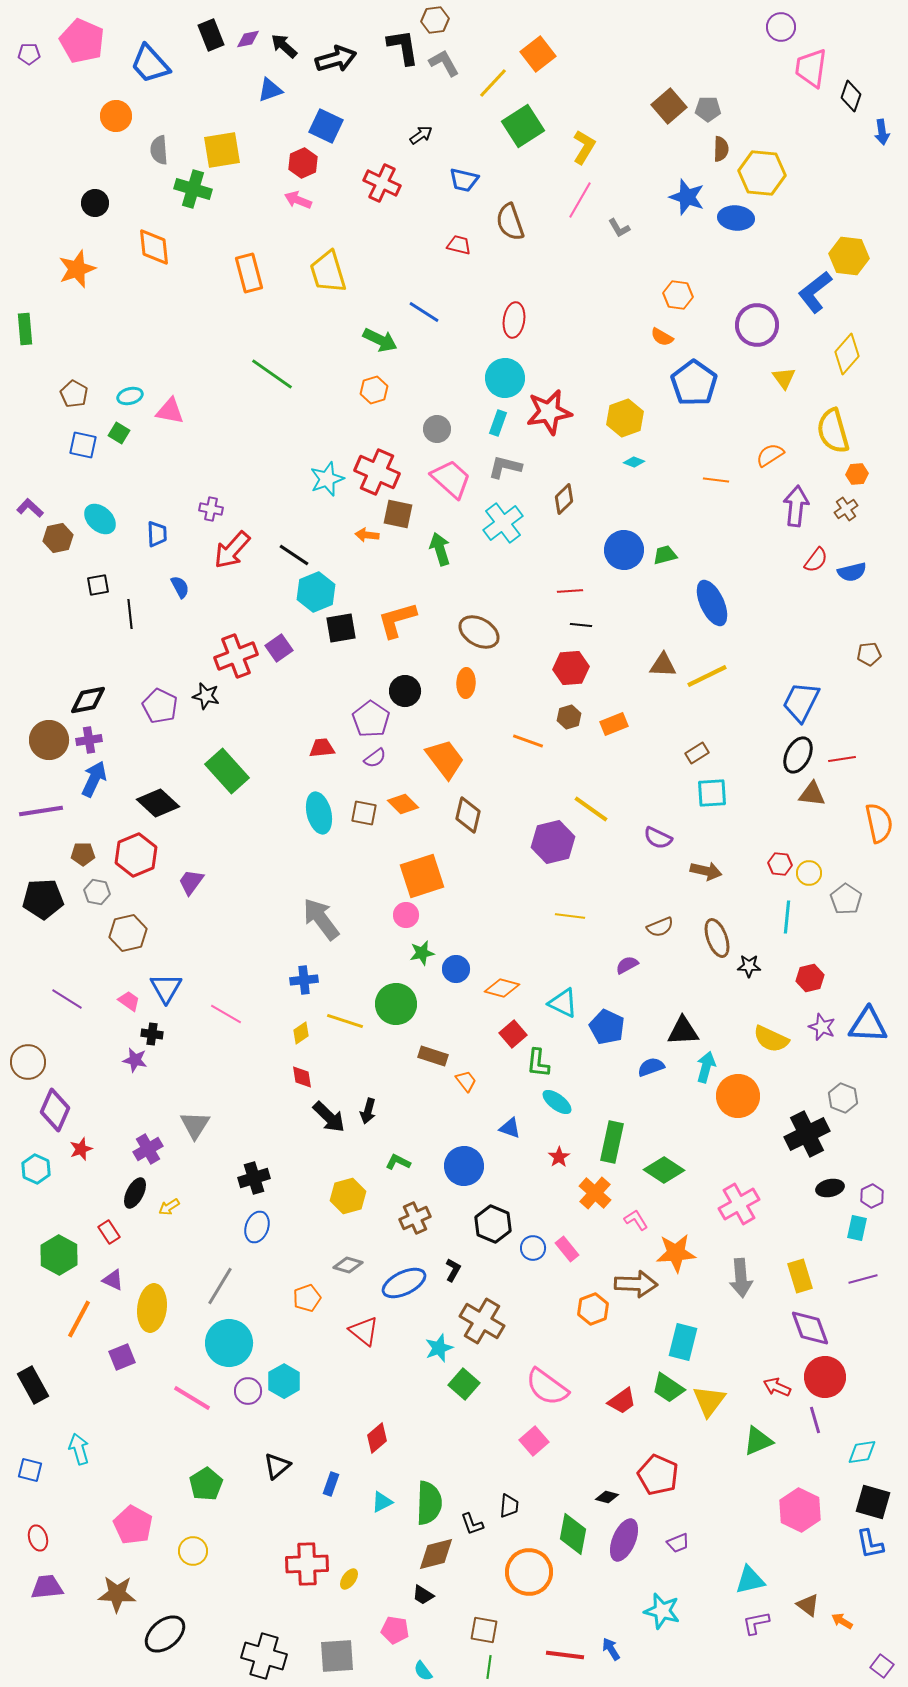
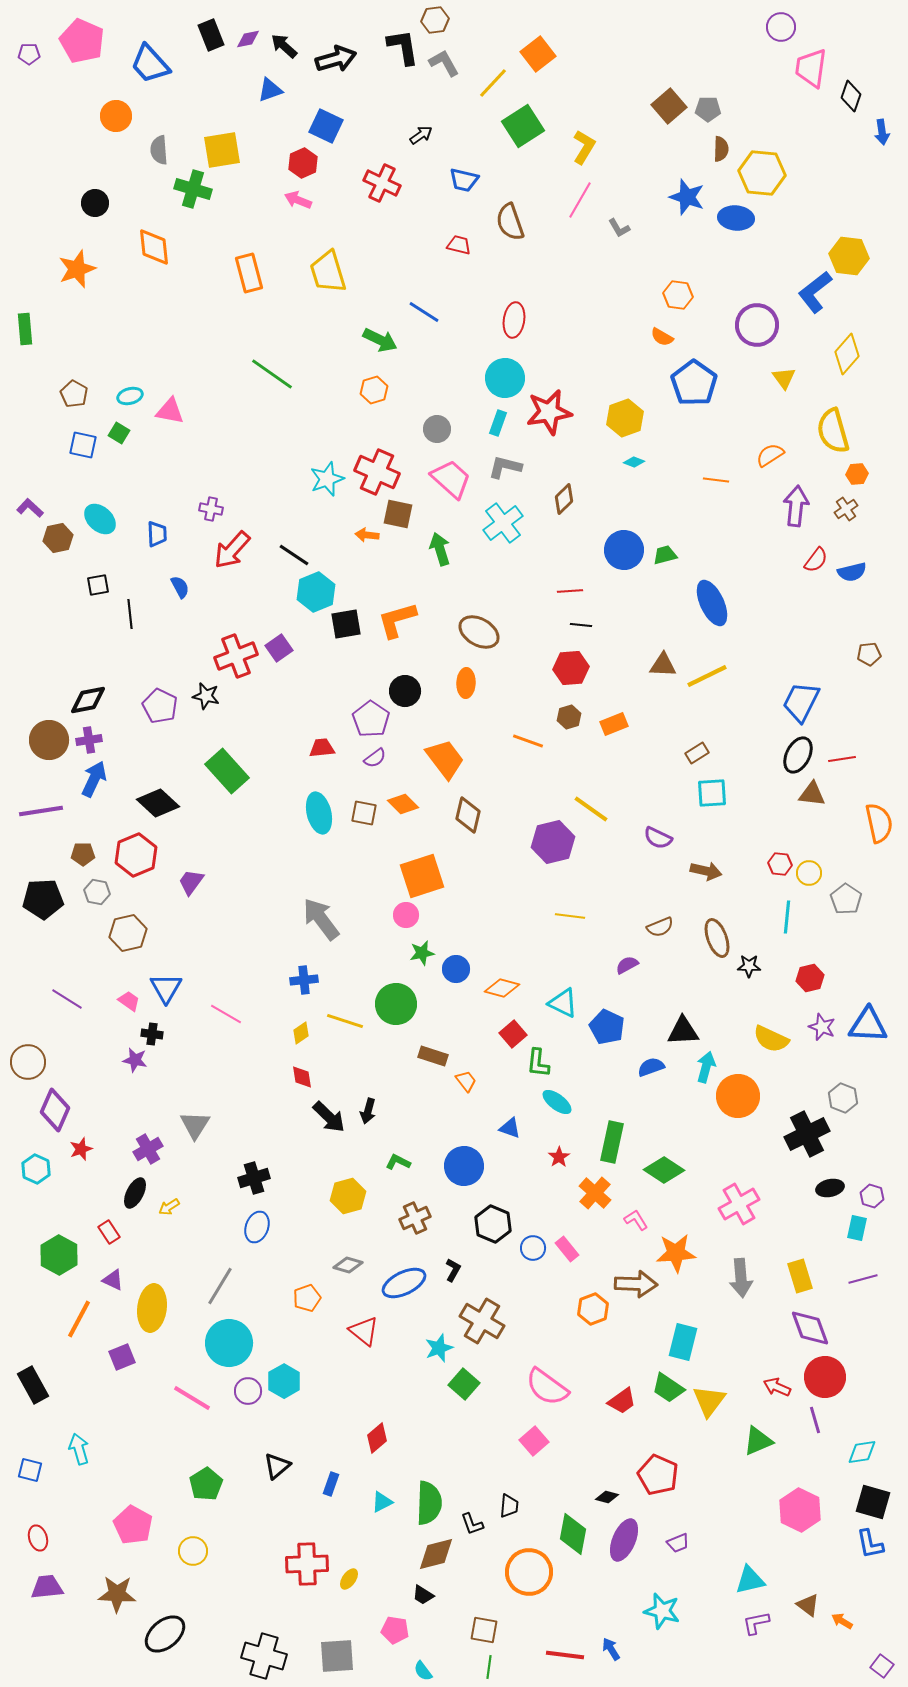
black square at (341, 628): moved 5 px right, 4 px up
purple hexagon at (872, 1196): rotated 15 degrees counterclockwise
